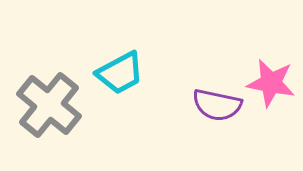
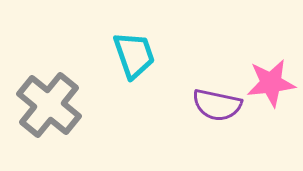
cyan trapezoid: moved 14 px right, 18 px up; rotated 81 degrees counterclockwise
pink star: rotated 18 degrees counterclockwise
